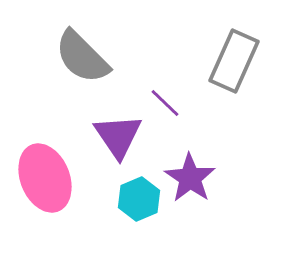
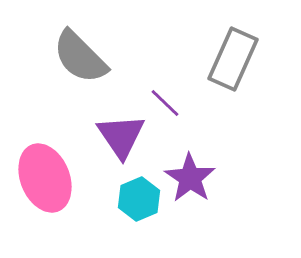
gray semicircle: moved 2 px left
gray rectangle: moved 1 px left, 2 px up
purple triangle: moved 3 px right
